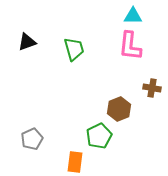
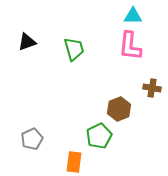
orange rectangle: moved 1 px left
